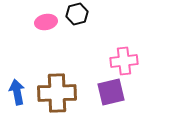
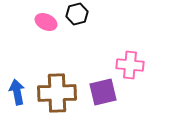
pink ellipse: rotated 35 degrees clockwise
pink cross: moved 6 px right, 4 px down; rotated 12 degrees clockwise
purple square: moved 8 px left
